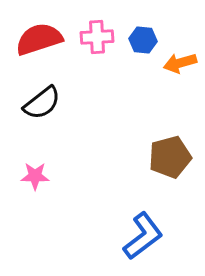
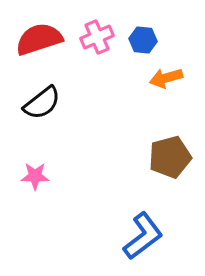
pink cross: rotated 20 degrees counterclockwise
orange arrow: moved 14 px left, 15 px down
